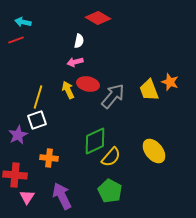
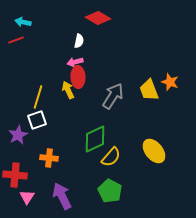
red ellipse: moved 10 px left, 7 px up; rotated 75 degrees clockwise
gray arrow: rotated 8 degrees counterclockwise
green diamond: moved 2 px up
